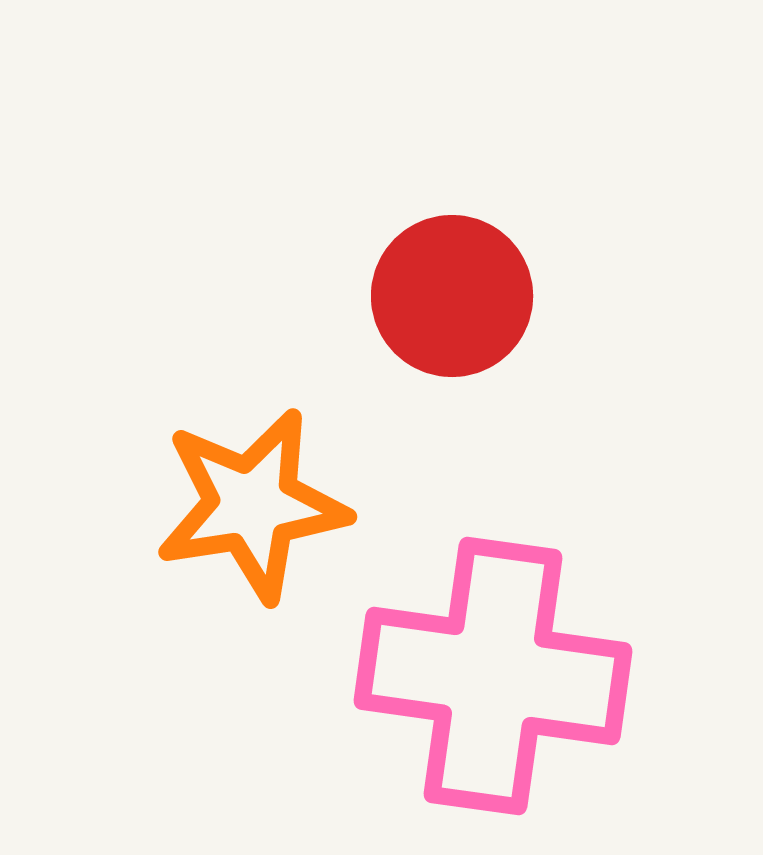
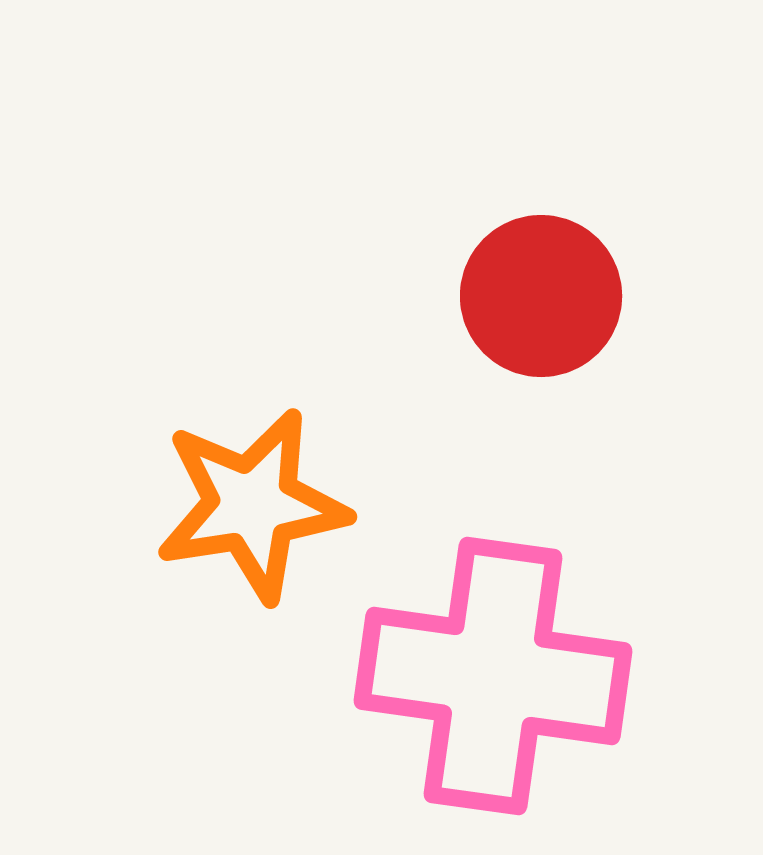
red circle: moved 89 px right
